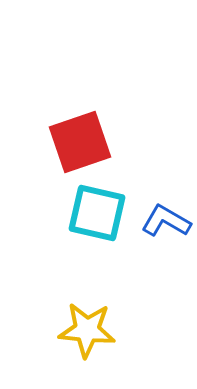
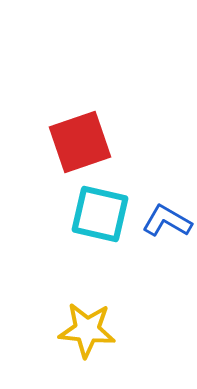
cyan square: moved 3 px right, 1 px down
blue L-shape: moved 1 px right
